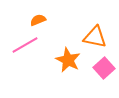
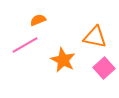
orange star: moved 5 px left
